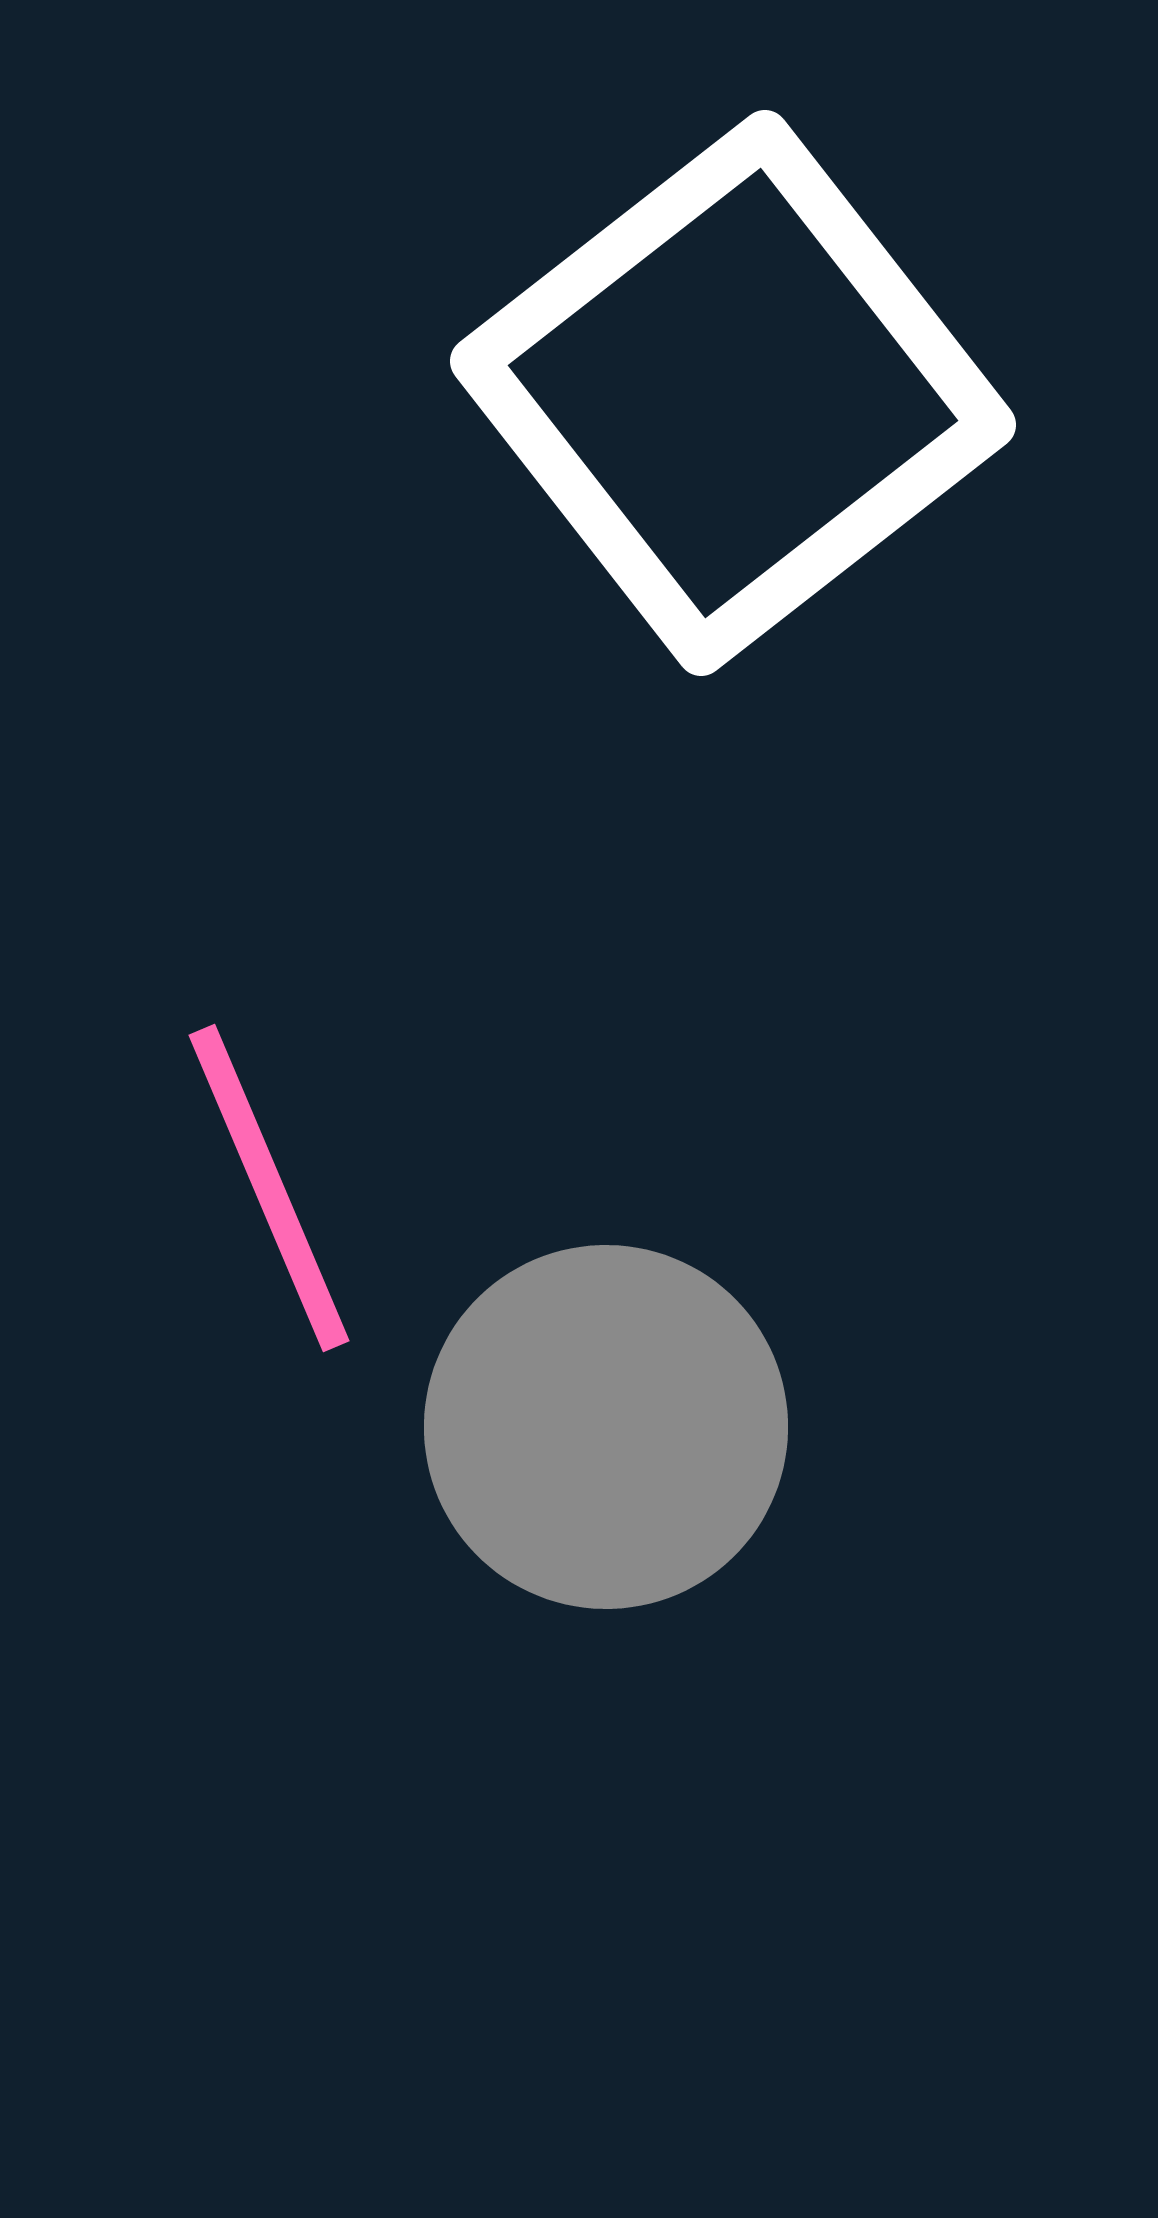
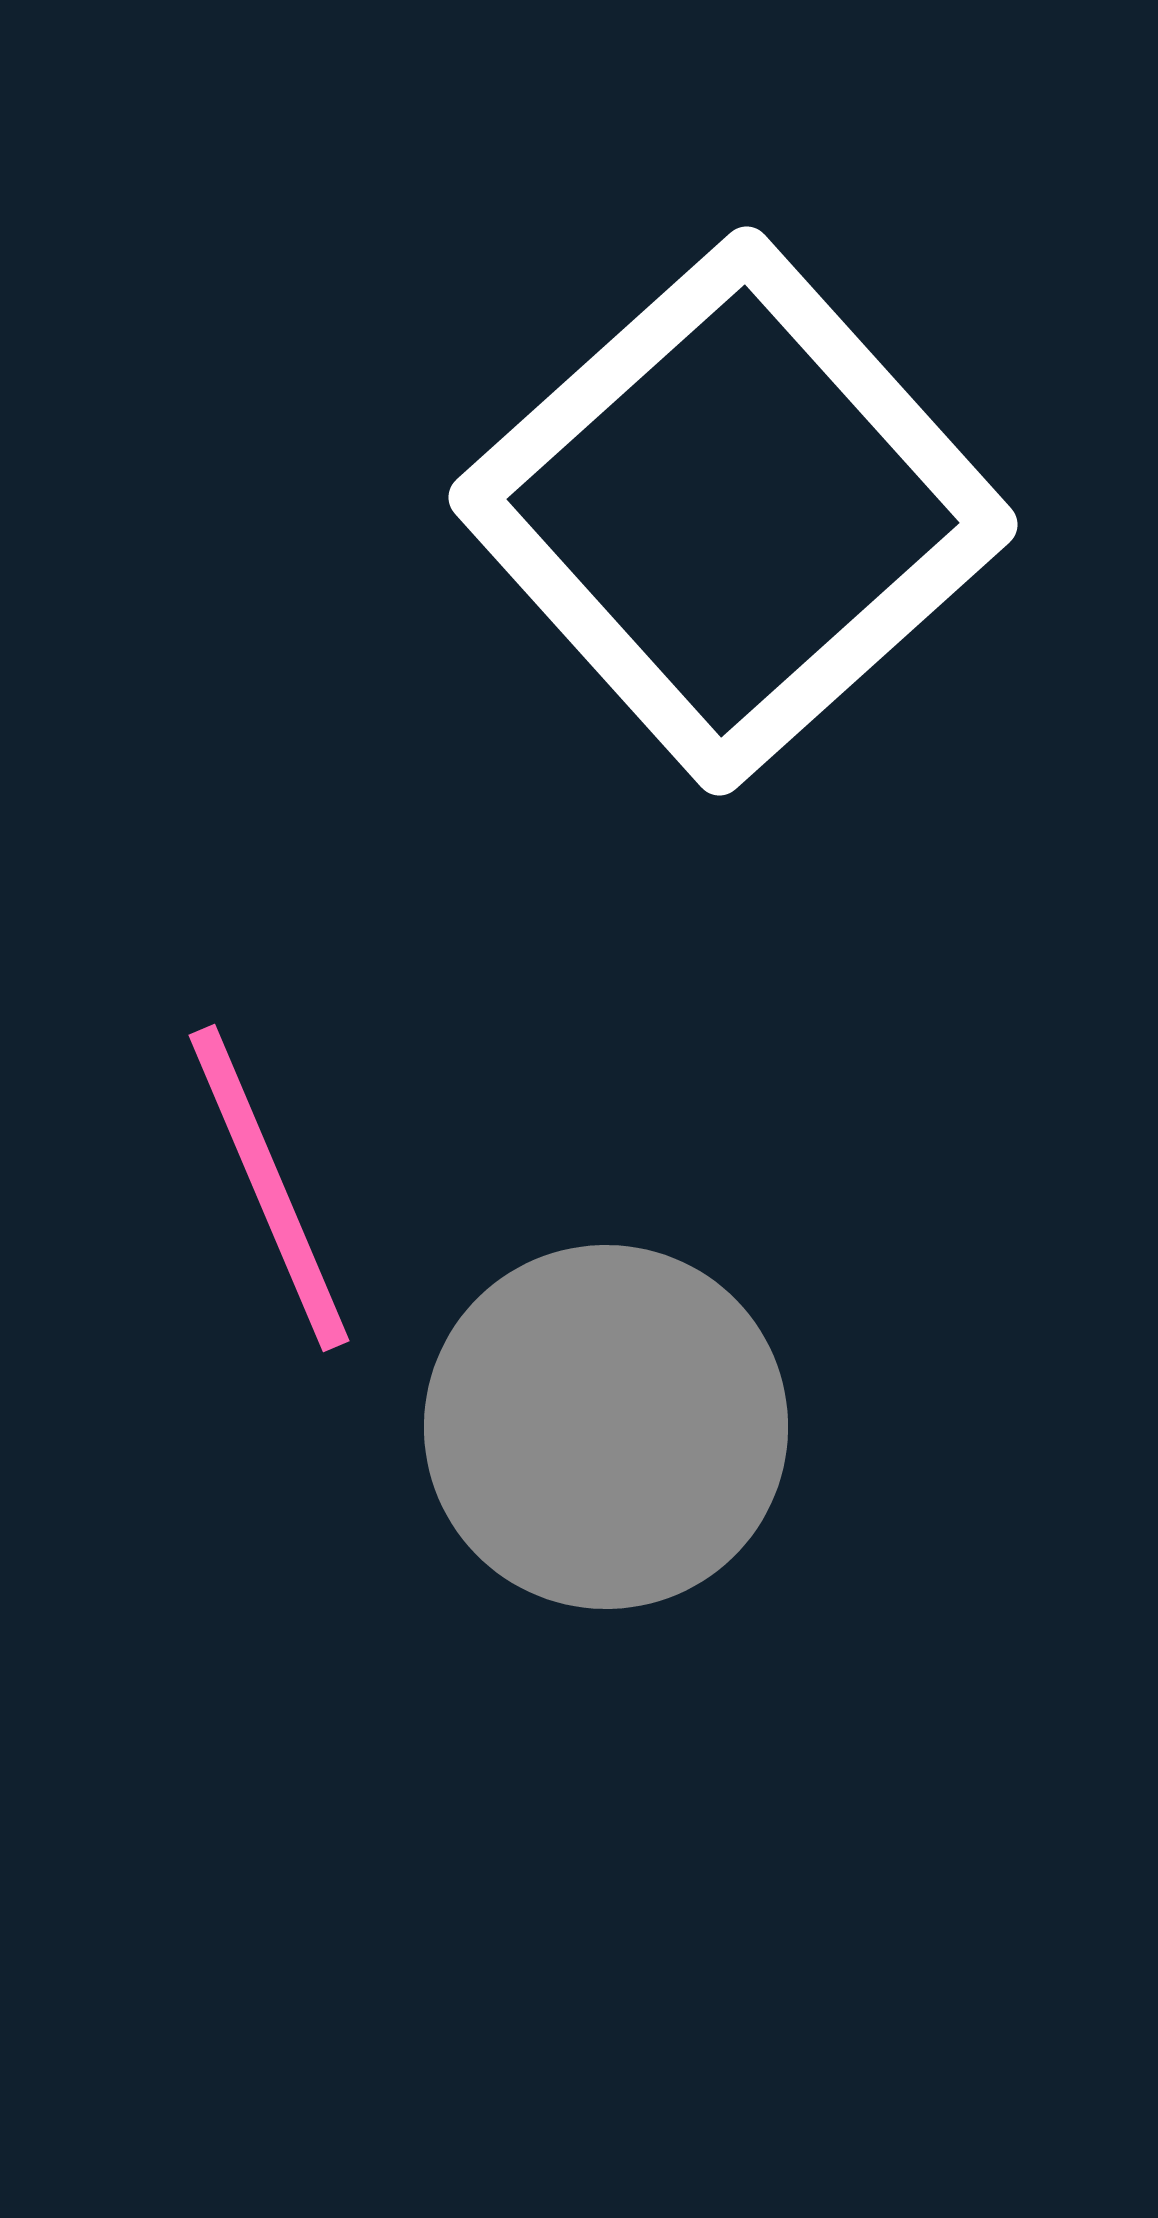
white square: moved 118 px down; rotated 4 degrees counterclockwise
